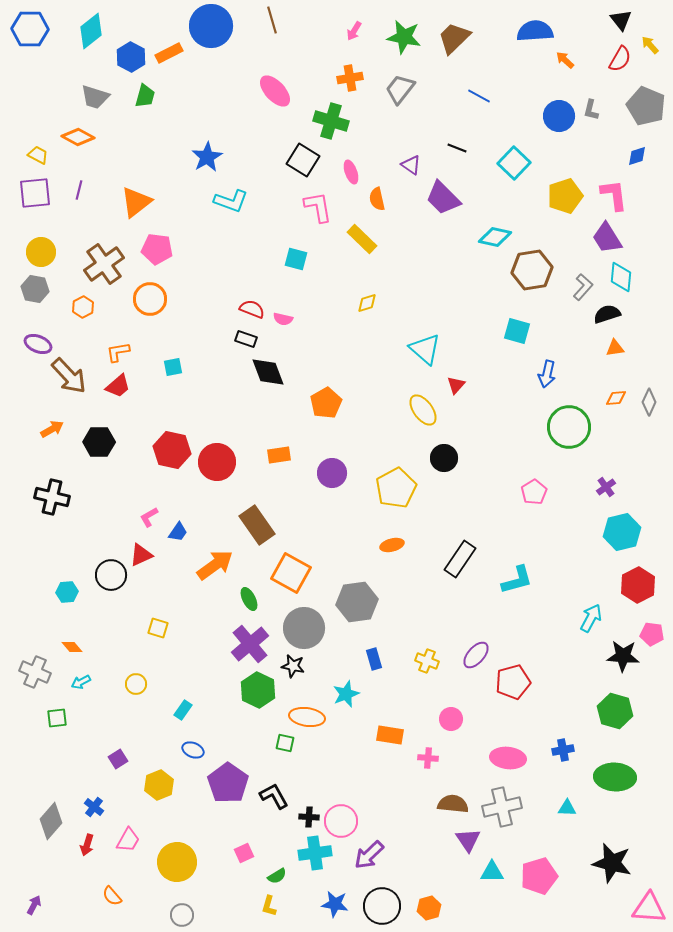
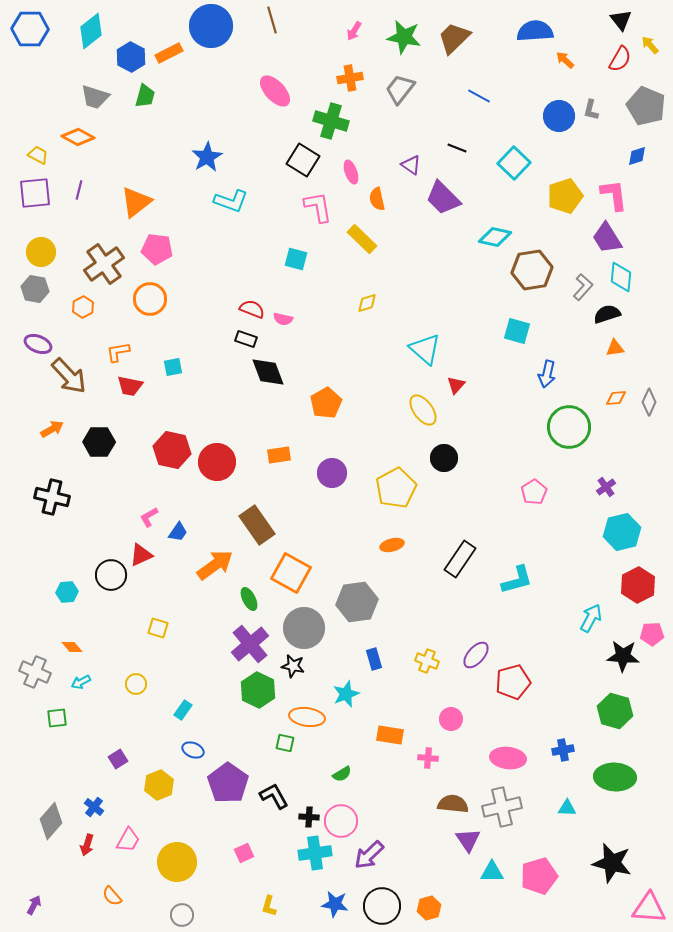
red trapezoid at (118, 386): moved 12 px right; rotated 52 degrees clockwise
pink pentagon at (652, 634): rotated 10 degrees counterclockwise
green semicircle at (277, 876): moved 65 px right, 102 px up
